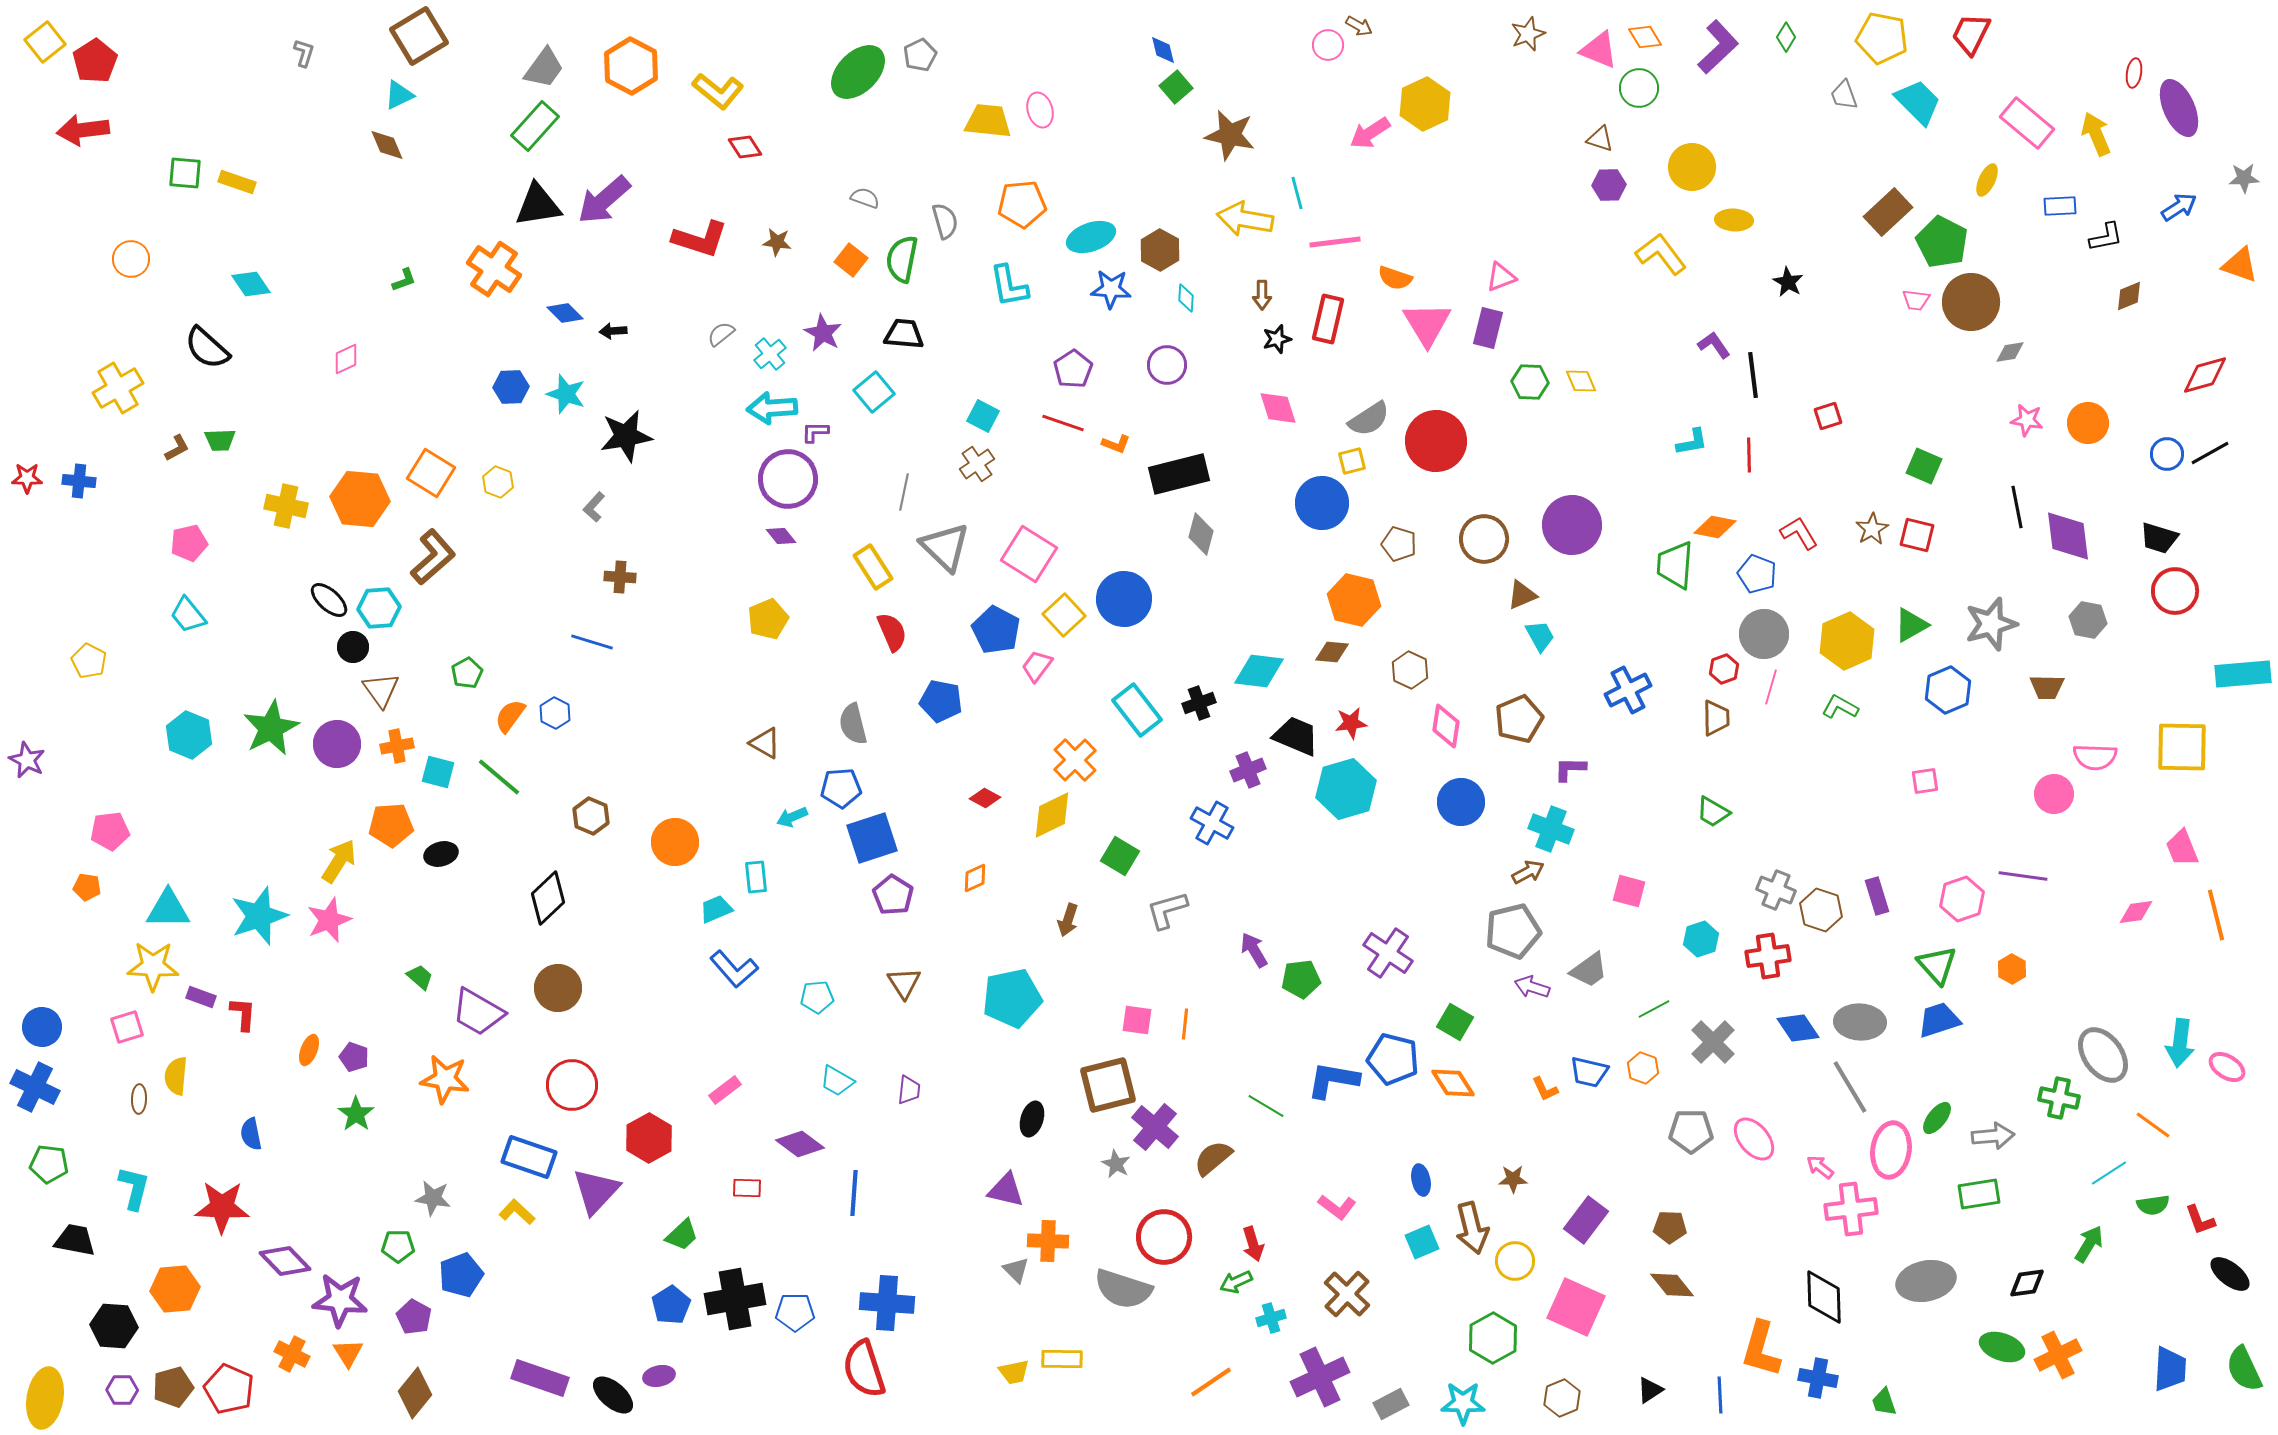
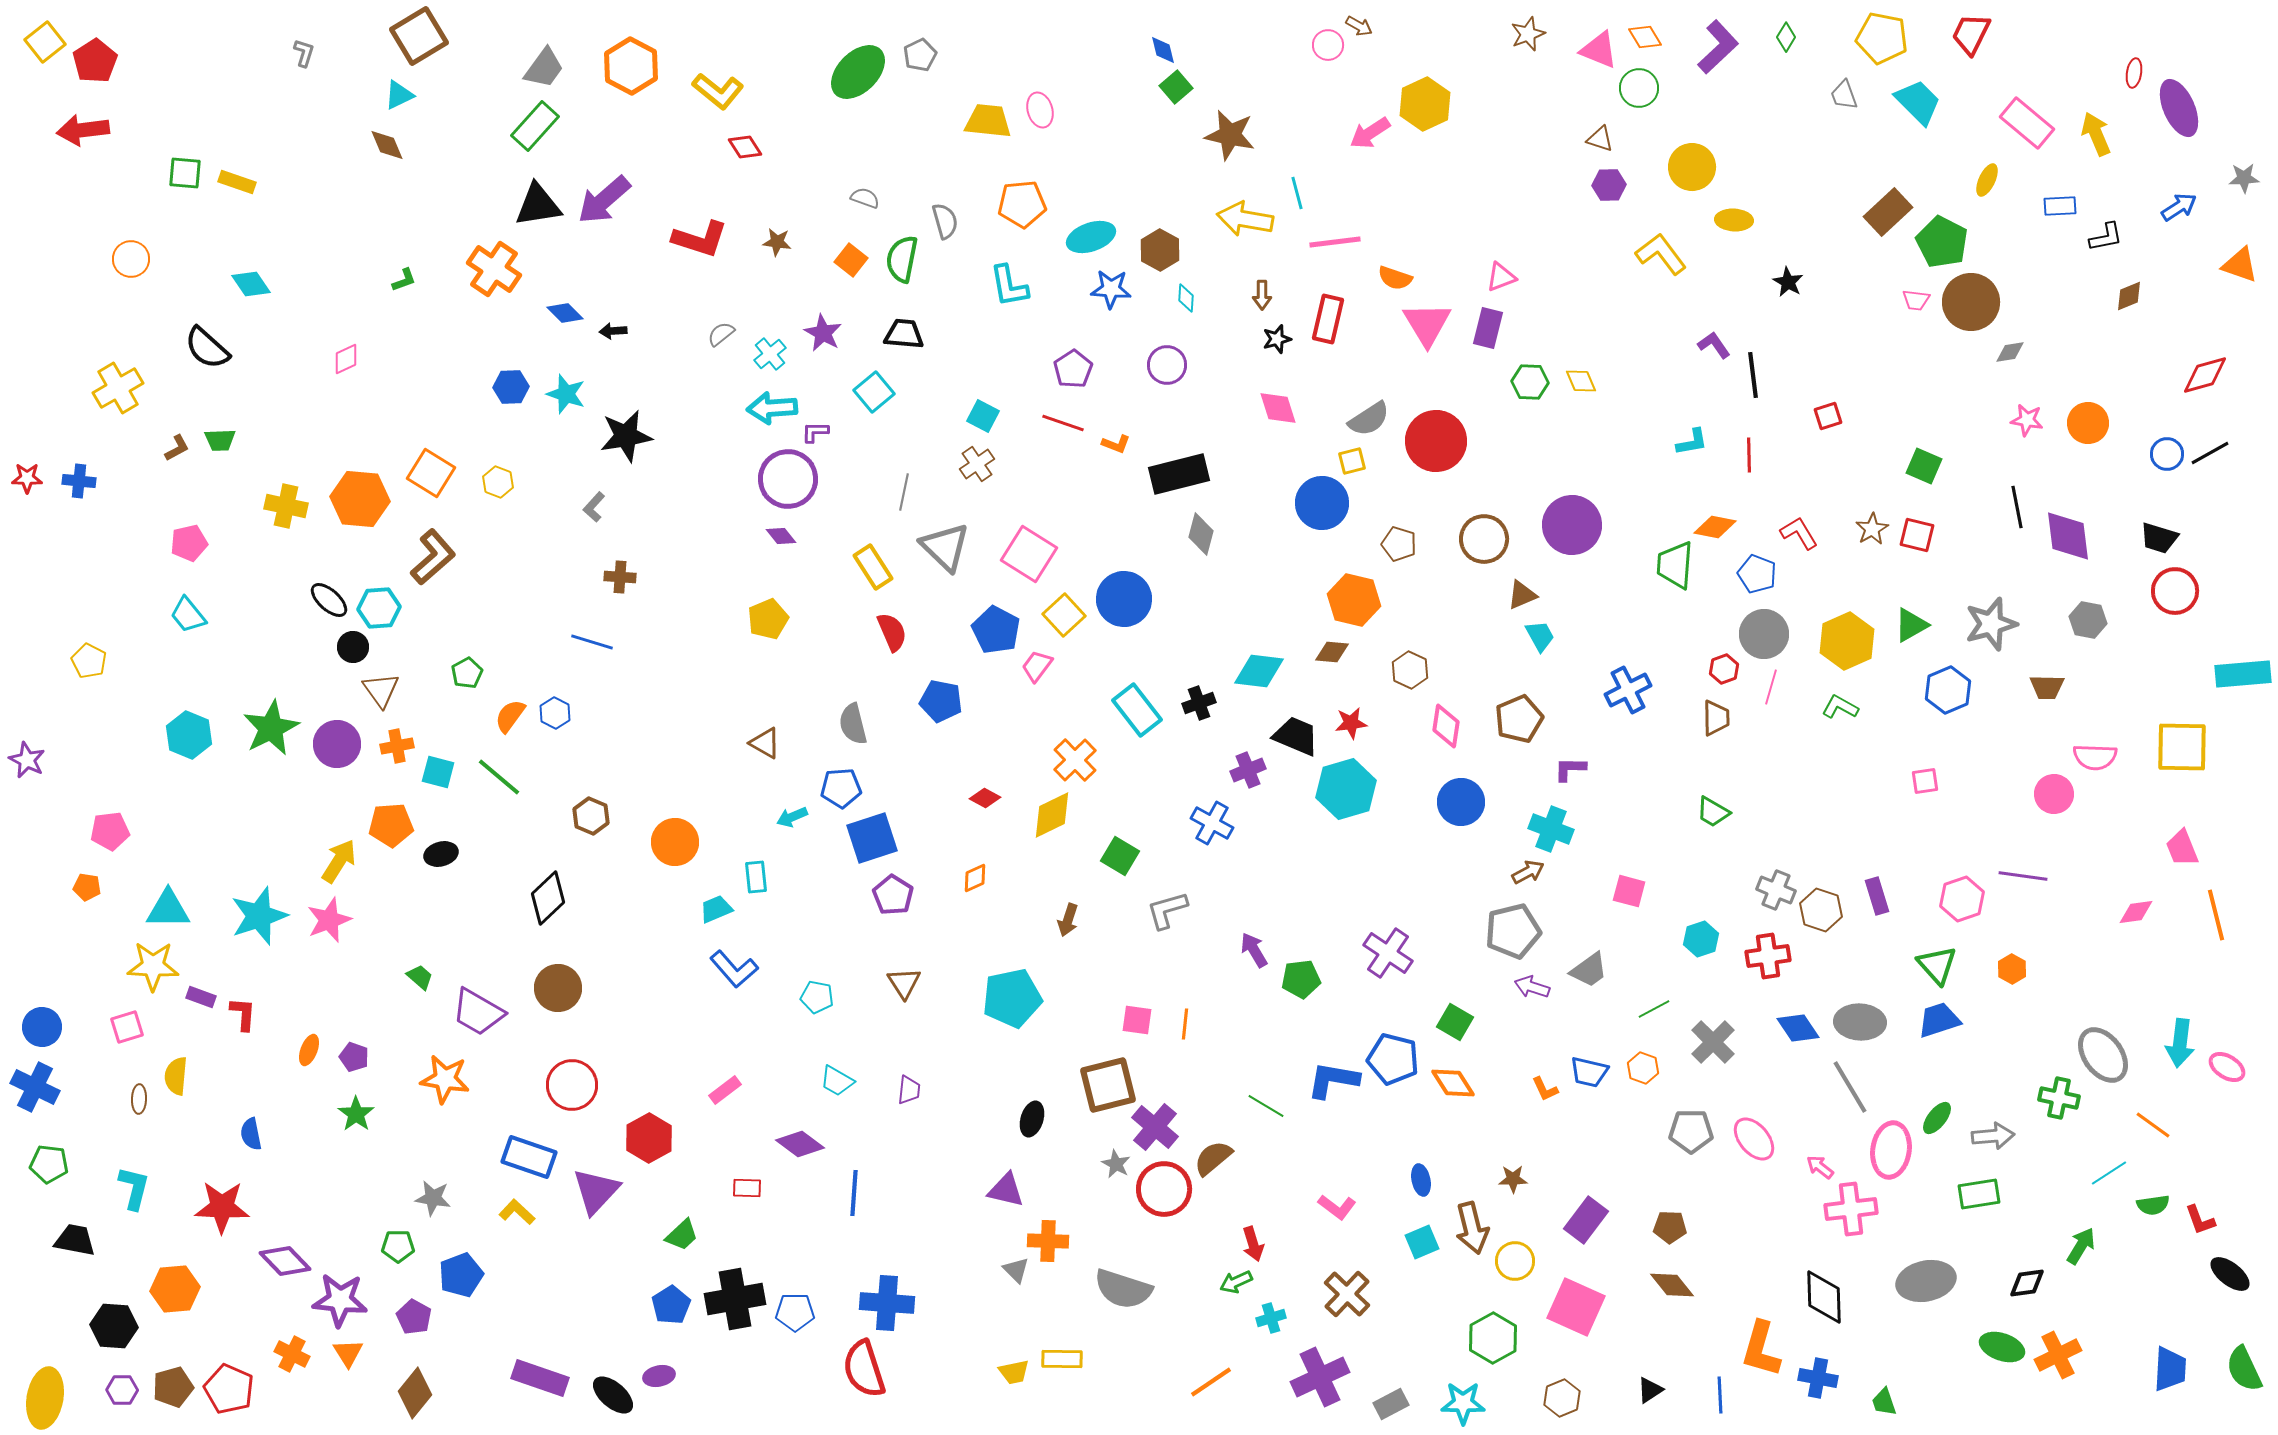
cyan pentagon at (817, 997): rotated 16 degrees clockwise
red circle at (1164, 1237): moved 48 px up
green arrow at (2089, 1244): moved 8 px left, 2 px down
